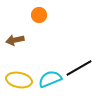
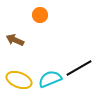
orange circle: moved 1 px right
brown arrow: rotated 36 degrees clockwise
yellow ellipse: rotated 10 degrees clockwise
